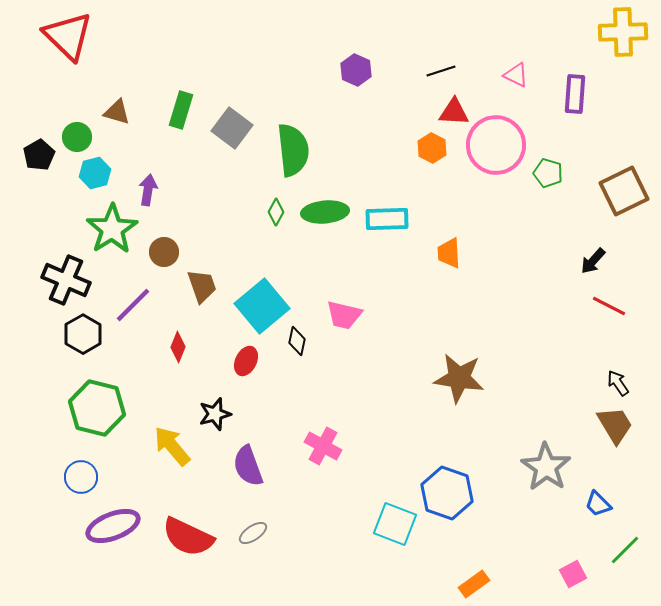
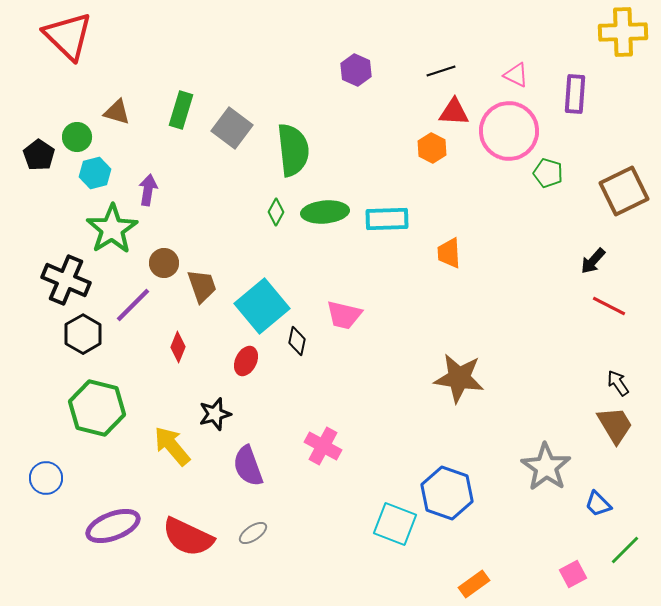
pink circle at (496, 145): moved 13 px right, 14 px up
black pentagon at (39, 155): rotated 8 degrees counterclockwise
brown circle at (164, 252): moved 11 px down
blue circle at (81, 477): moved 35 px left, 1 px down
